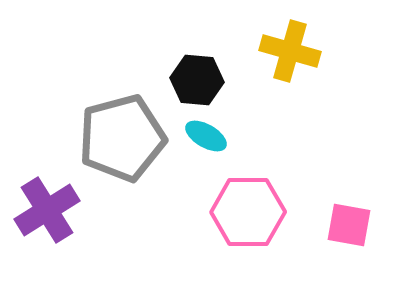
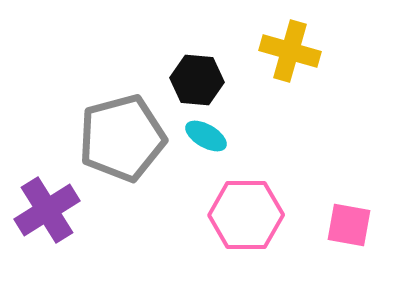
pink hexagon: moved 2 px left, 3 px down
